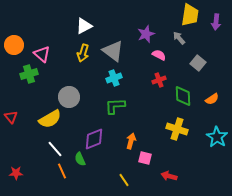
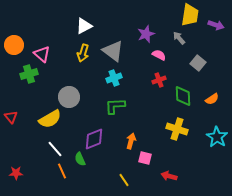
purple arrow: moved 3 px down; rotated 77 degrees counterclockwise
